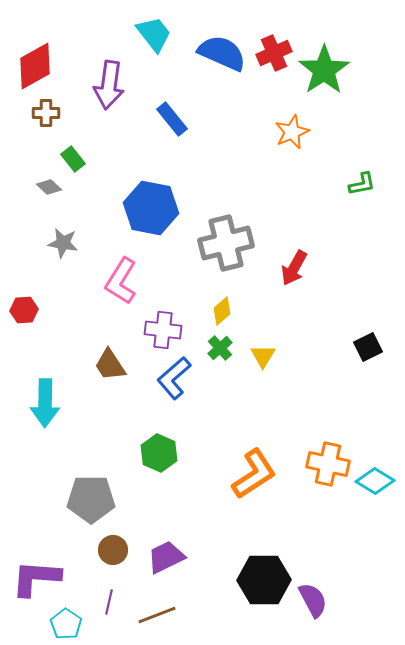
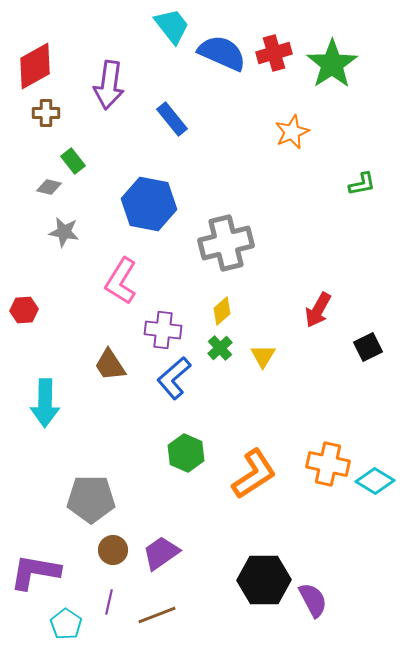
cyan trapezoid: moved 18 px right, 8 px up
red cross: rotated 8 degrees clockwise
green star: moved 8 px right, 6 px up
green rectangle: moved 2 px down
gray diamond: rotated 30 degrees counterclockwise
blue hexagon: moved 2 px left, 4 px up
gray star: moved 1 px right, 11 px up
red arrow: moved 24 px right, 42 px down
green hexagon: moved 27 px right
purple trapezoid: moved 5 px left, 4 px up; rotated 9 degrees counterclockwise
purple L-shape: moved 1 px left, 6 px up; rotated 6 degrees clockwise
